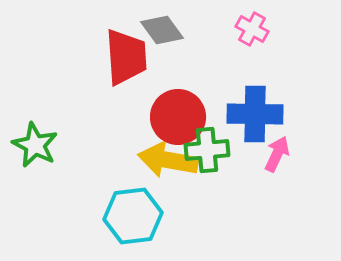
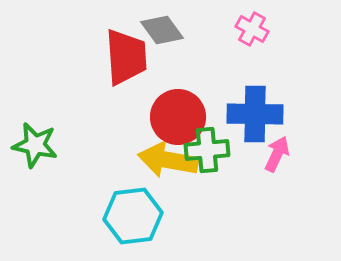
green star: rotated 15 degrees counterclockwise
